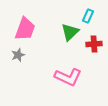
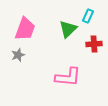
green triangle: moved 2 px left, 3 px up
pink L-shape: rotated 20 degrees counterclockwise
